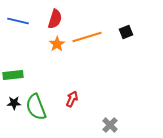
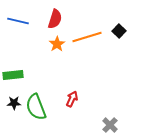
black square: moved 7 px left, 1 px up; rotated 24 degrees counterclockwise
